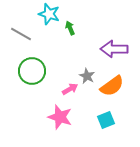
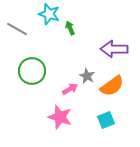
gray line: moved 4 px left, 5 px up
